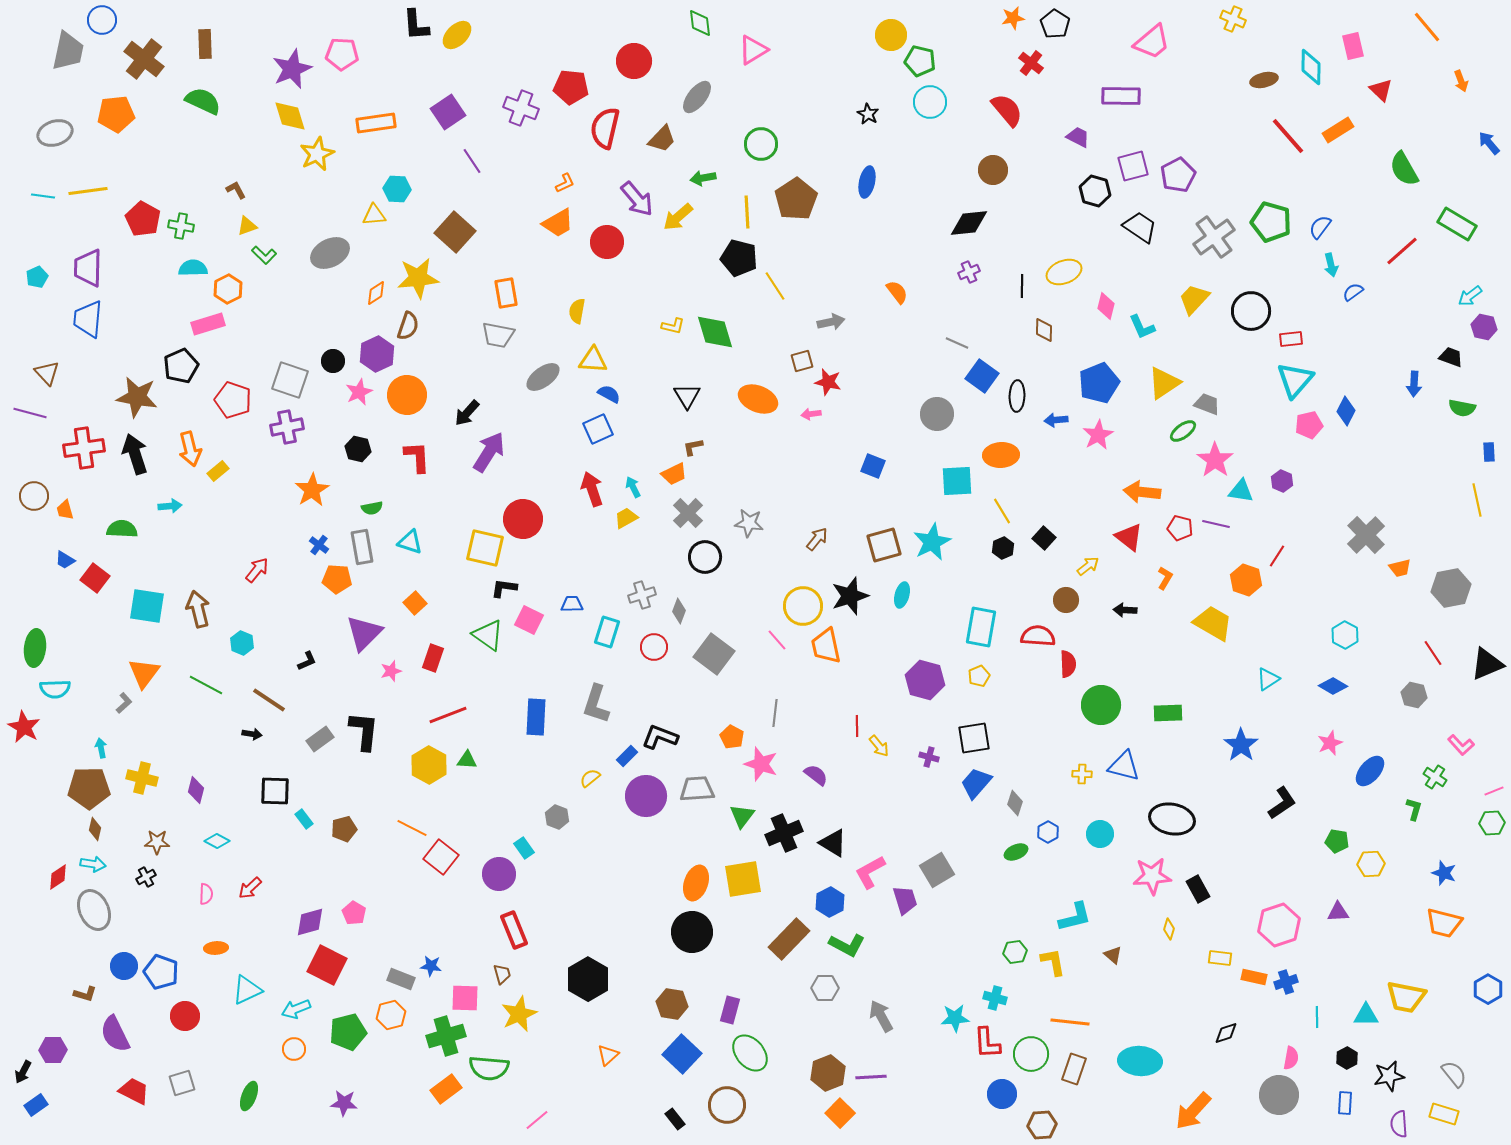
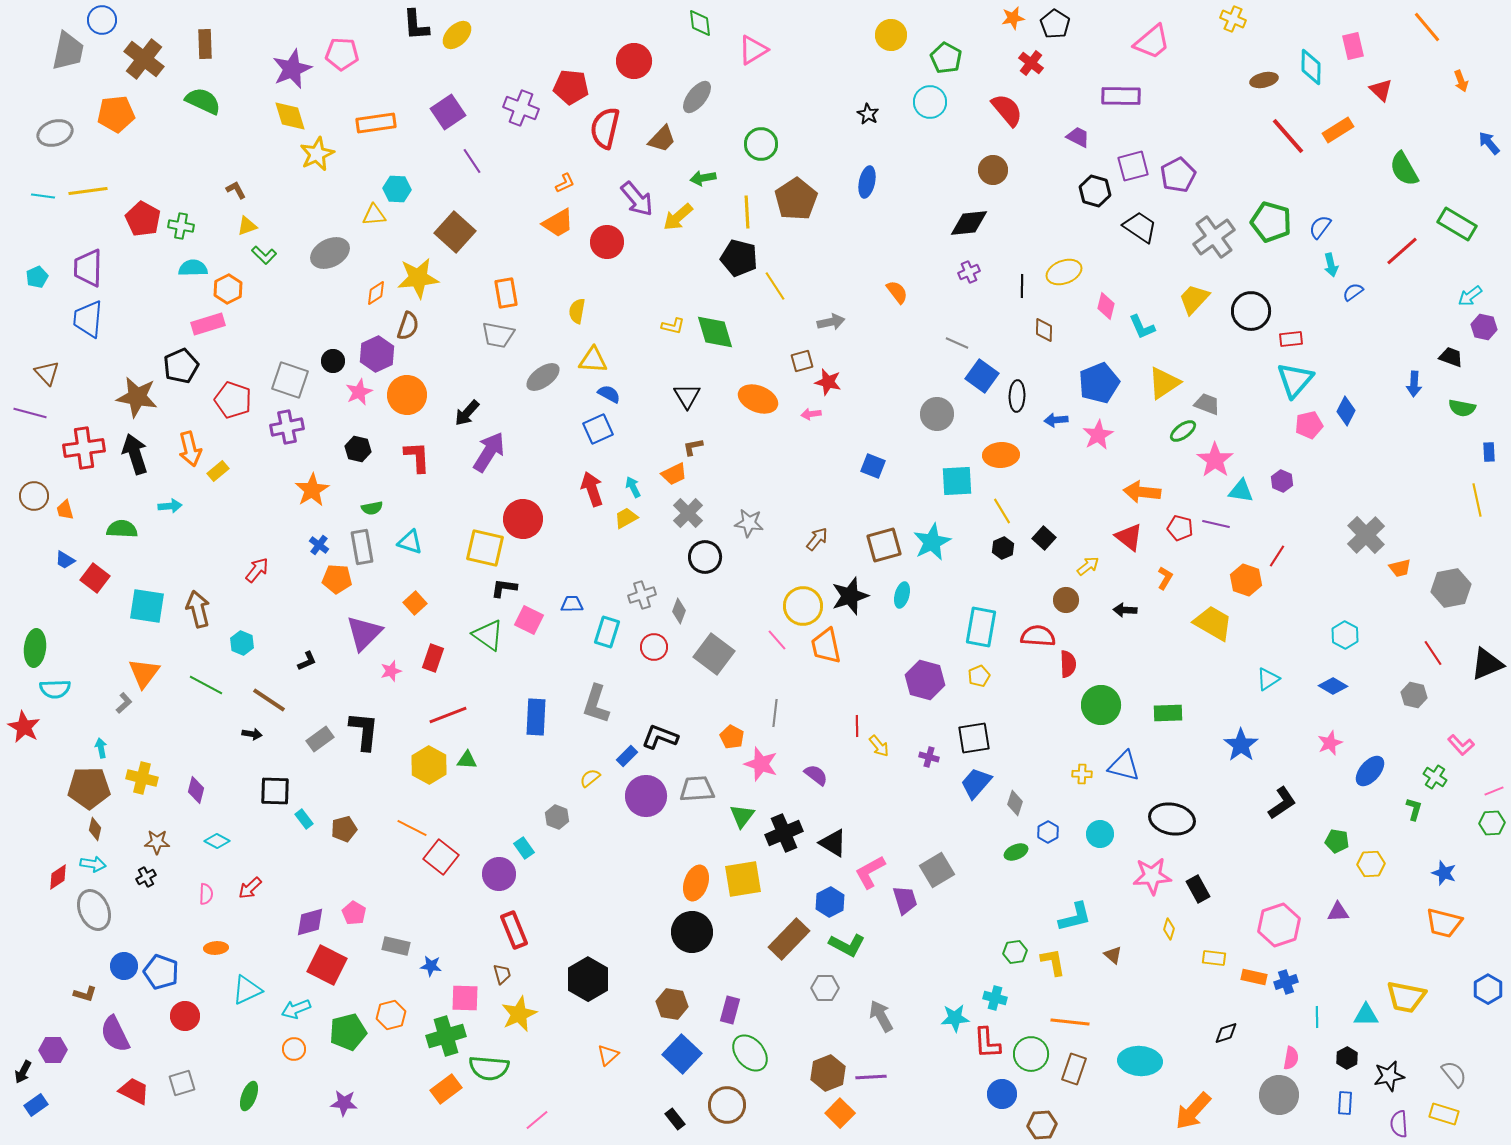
green pentagon at (920, 61): moved 26 px right, 3 px up; rotated 16 degrees clockwise
yellow rectangle at (1220, 958): moved 6 px left
gray rectangle at (401, 979): moved 5 px left, 33 px up; rotated 8 degrees counterclockwise
